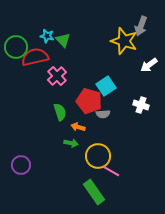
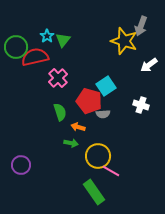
cyan star: rotated 24 degrees clockwise
green triangle: rotated 21 degrees clockwise
pink cross: moved 1 px right, 2 px down
